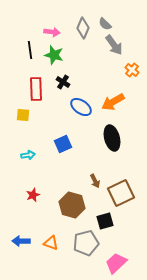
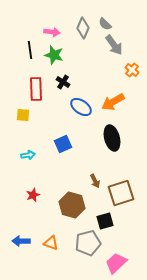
brown square: rotated 8 degrees clockwise
gray pentagon: moved 2 px right
